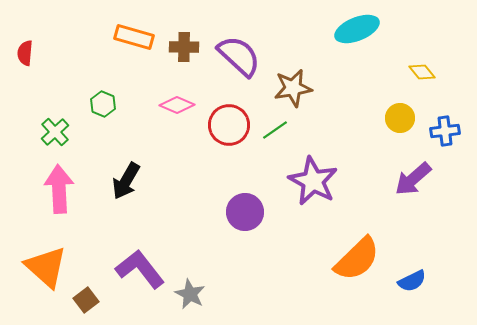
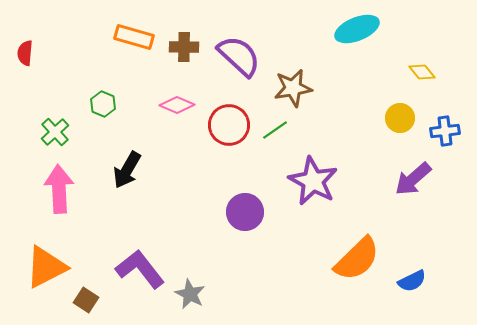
black arrow: moved 1 px right, 11 px up
orange triangle: rotated 51 degrees clockwise
brown square: rotated 20 degrees counterclockwise
